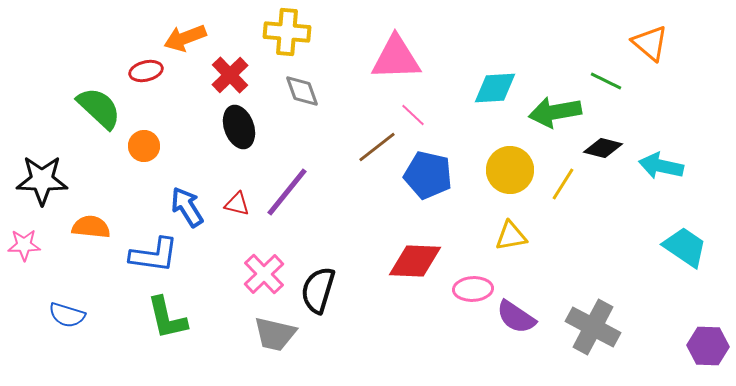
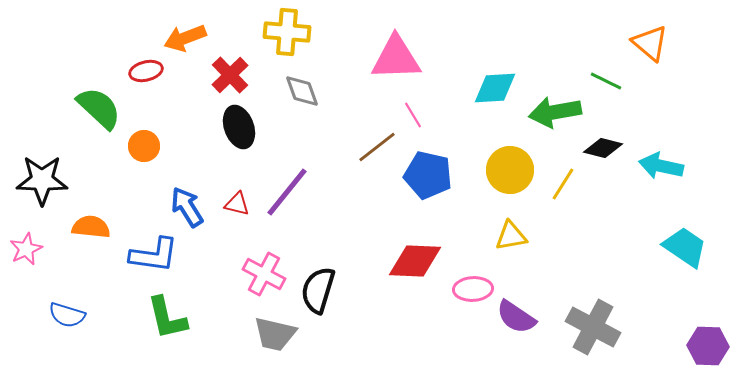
pink line: rotated 16 degrees clockwise
pink star: moved 2 px right, 4 px down; rotated 24 degrees counterclockwise
pink cross: rotated 18 degrees counterclockwise
